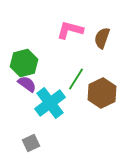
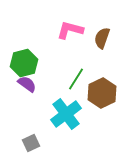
cyan cross: moved 16 px right, 11 px down
